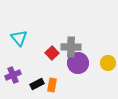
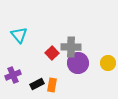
cyan triangle: moved 3 px up
